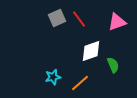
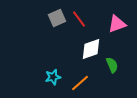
pink triangle: moved 2 px down
white diamond: moved 2 px up
green semicircle: moved 1 px left
